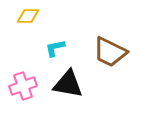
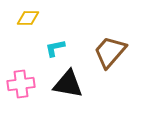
yellow diamond: moved 2 px down
brown trapezoid: rotated 105 degrees clockwise
pink cross: moved 2 px left, 2 px up; rotated 12 degrees clockwise
